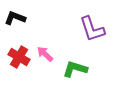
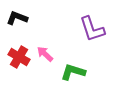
black L-shape: moved 2 px right
green L-shape: moved 2 px left, 3 px down
